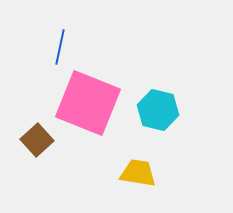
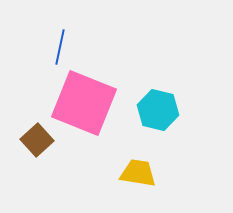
pink square: moved 4 px left
